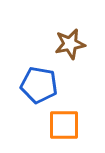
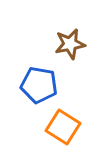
orange square: moved 1 px left, 2 px down; rotated 32 degrees clockwise
